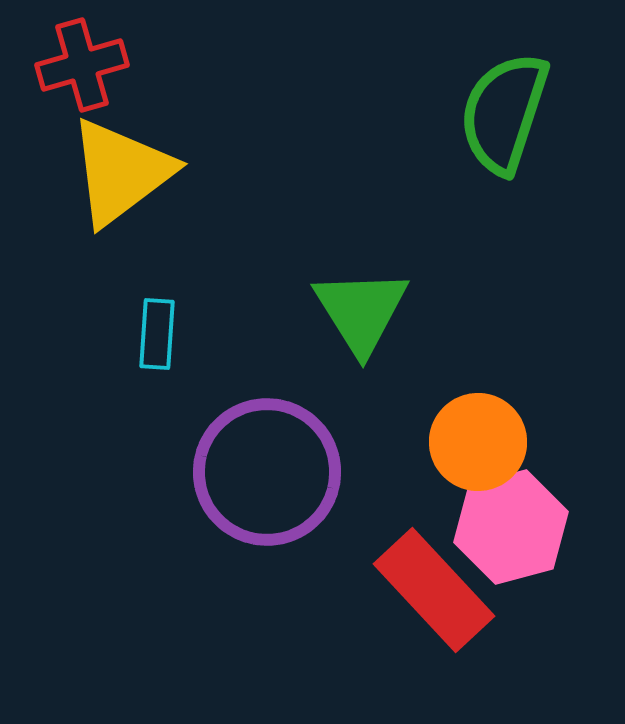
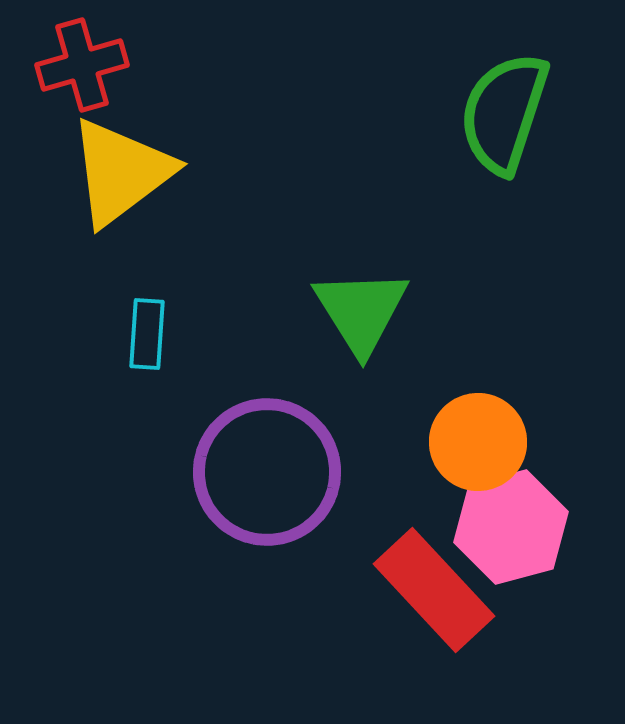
cyan rectangle: moved 10 px left
